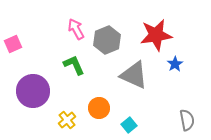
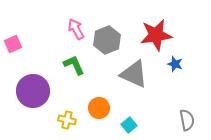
blue star: rotated 21 degrees counterclockwise
gray triangle: moved 1 px up
yellow cross: rotated 36 degrees counterclockwise
